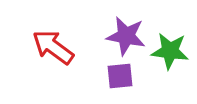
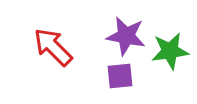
red arrow: rotated 9 degrees clockwise
green star: rotated 15 degrees counterclockwise
